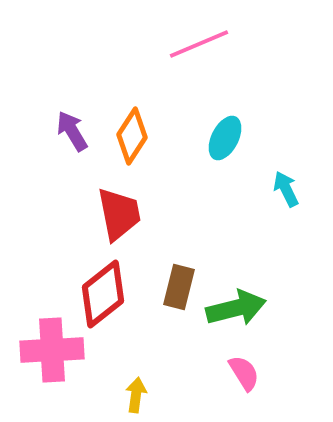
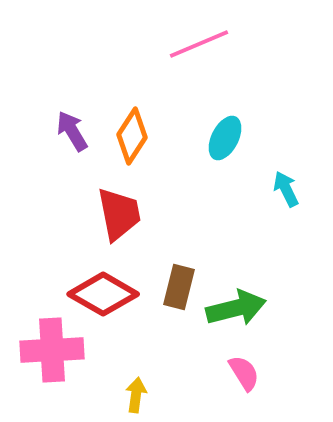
red diamond: rotated 68 degrees clockwise
